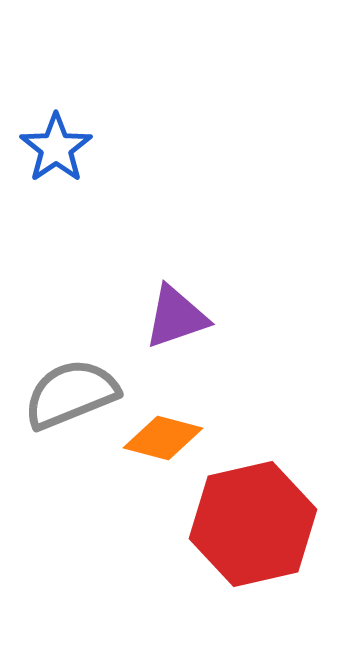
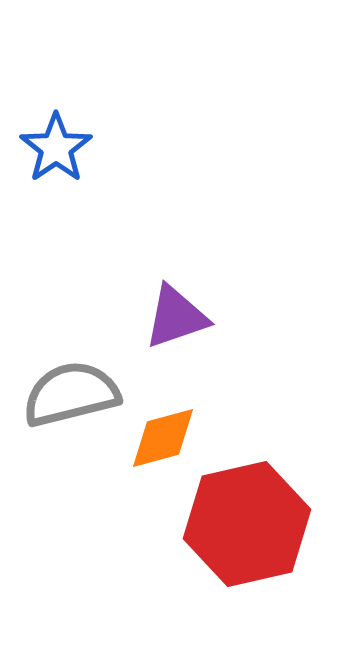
gray semicircle: rotated 8 degrees clockwise
orange diamond: rotated 30 degrees counterclockwise
red hexagon: moved 6 px left
